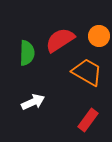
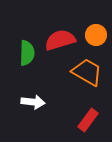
orange circle: moved 3 px left, 1 px up
red semicircle: rotated 16 degrees clockwise
white arrow: rotated 30 degrees clockwise
